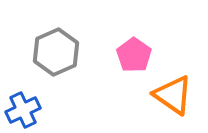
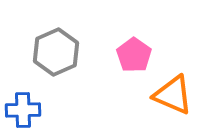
orange triangle: rotated 12 degrees counterclockwise
blue cross: rotated 24 degrees clockwise
